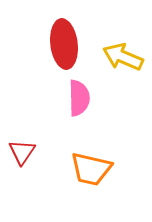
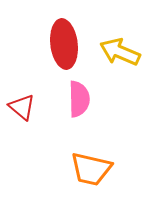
yellow arrow: moved 3 px left, 5 px up
pink semicircle: moved 1 px down
red triangle: moved 45 px up; rotated 24 degrees counterclockwise
